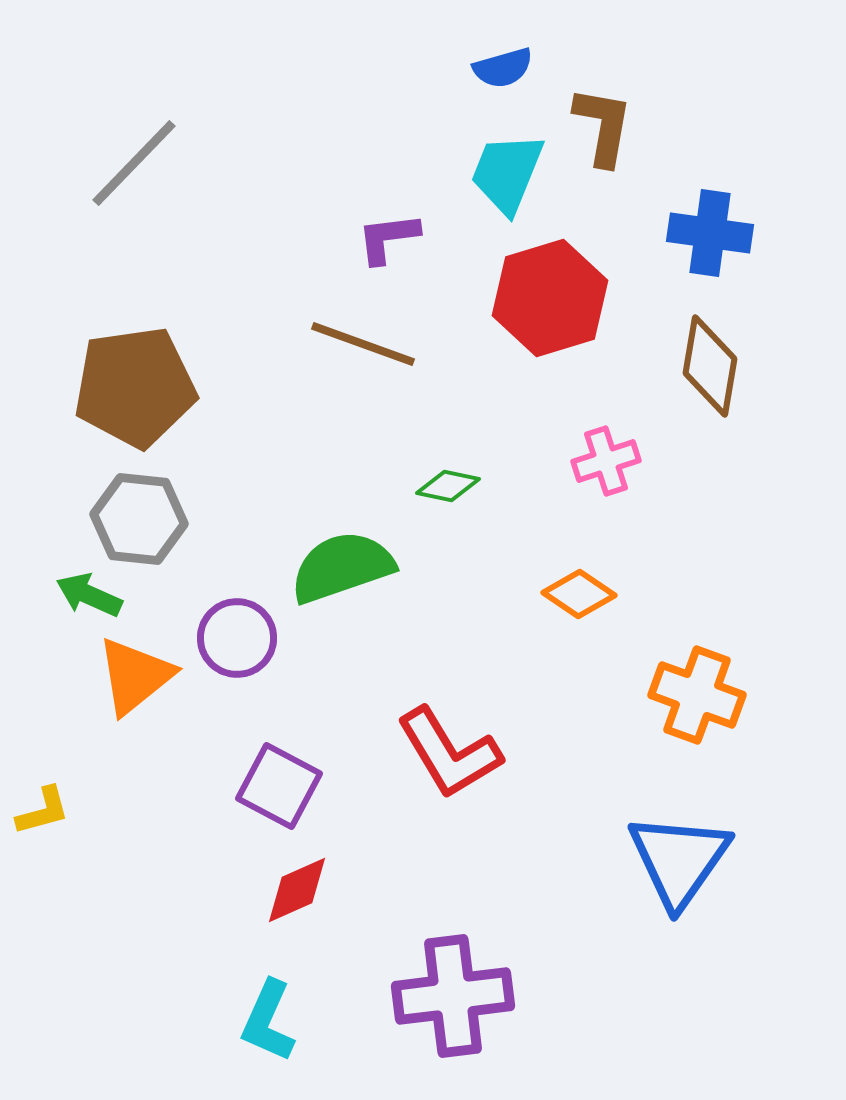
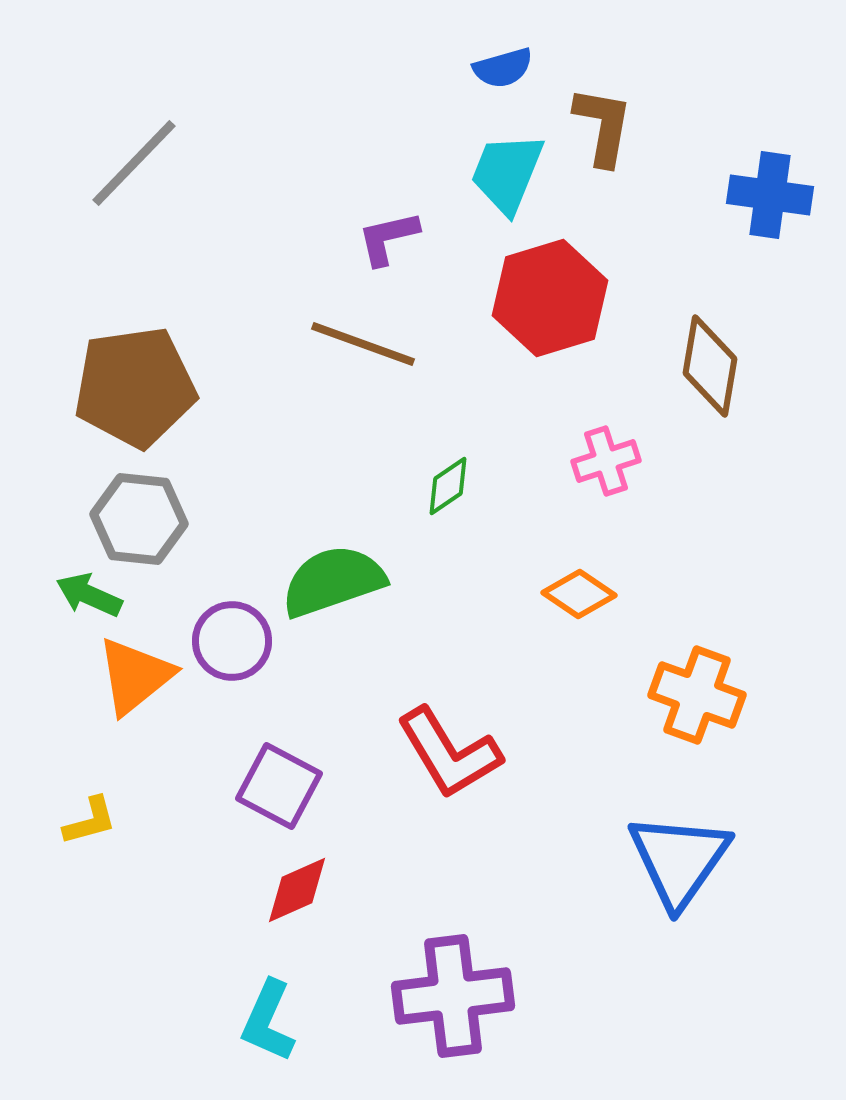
blue cross: moved 60 px right, 38 px up
purple L-shape: rotated 6 degrees counterclockwise
green diamond: rotated 46 degrees counterclockwise
green semicircle: moved 9 px left, 14 px down
purple circle: moved 5 px left, 3 px down
yellow L-shape: moved 47 px right, 10 px down
